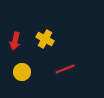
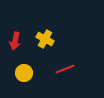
yellow circle: moved 2 px right, 1 px down
